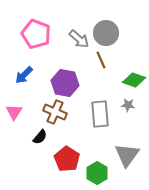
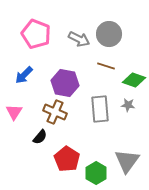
gray circle: moved 3 px right, 1 px down
gray arrow: rotated 15 degrees counterclockwise
brown line: moved 5 px right, 6 px down; rotated 48 degrees counterclockwise
gray rectangle: moved 5 px up
gray triangle: moved 6 px down
green hexagon: moved 1 px left
